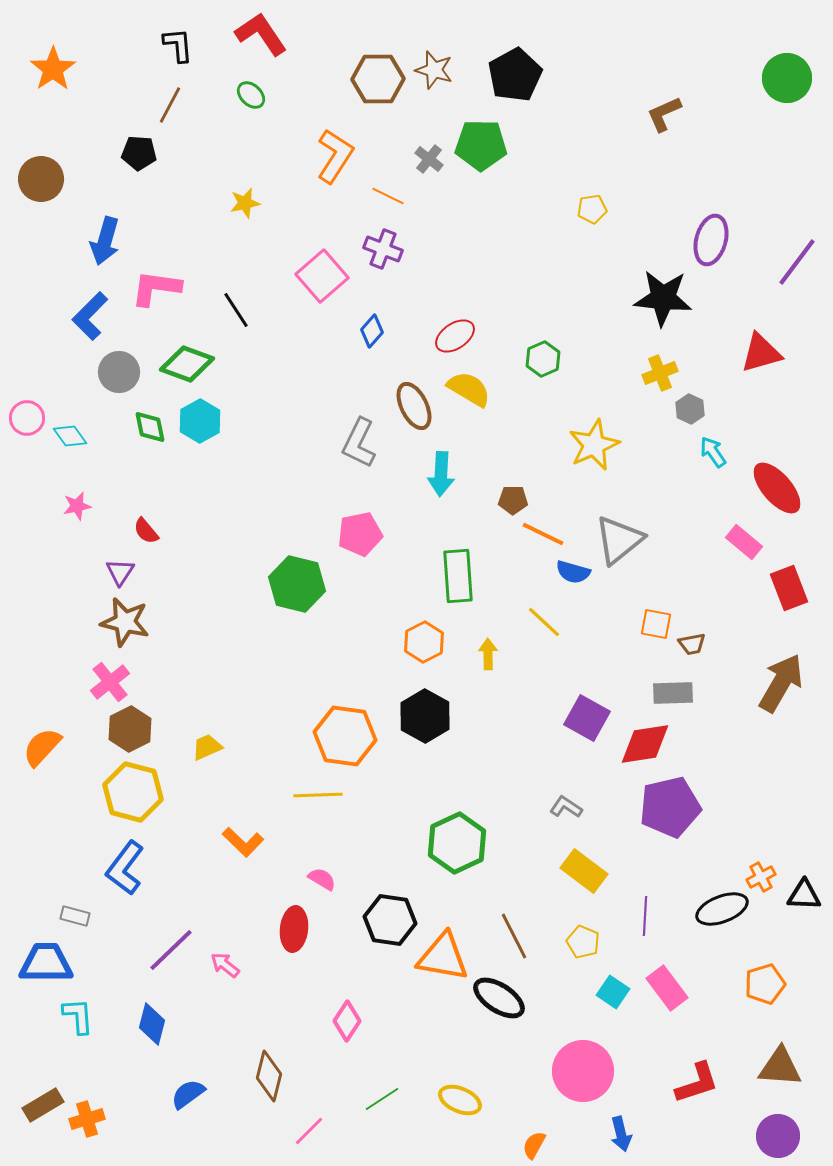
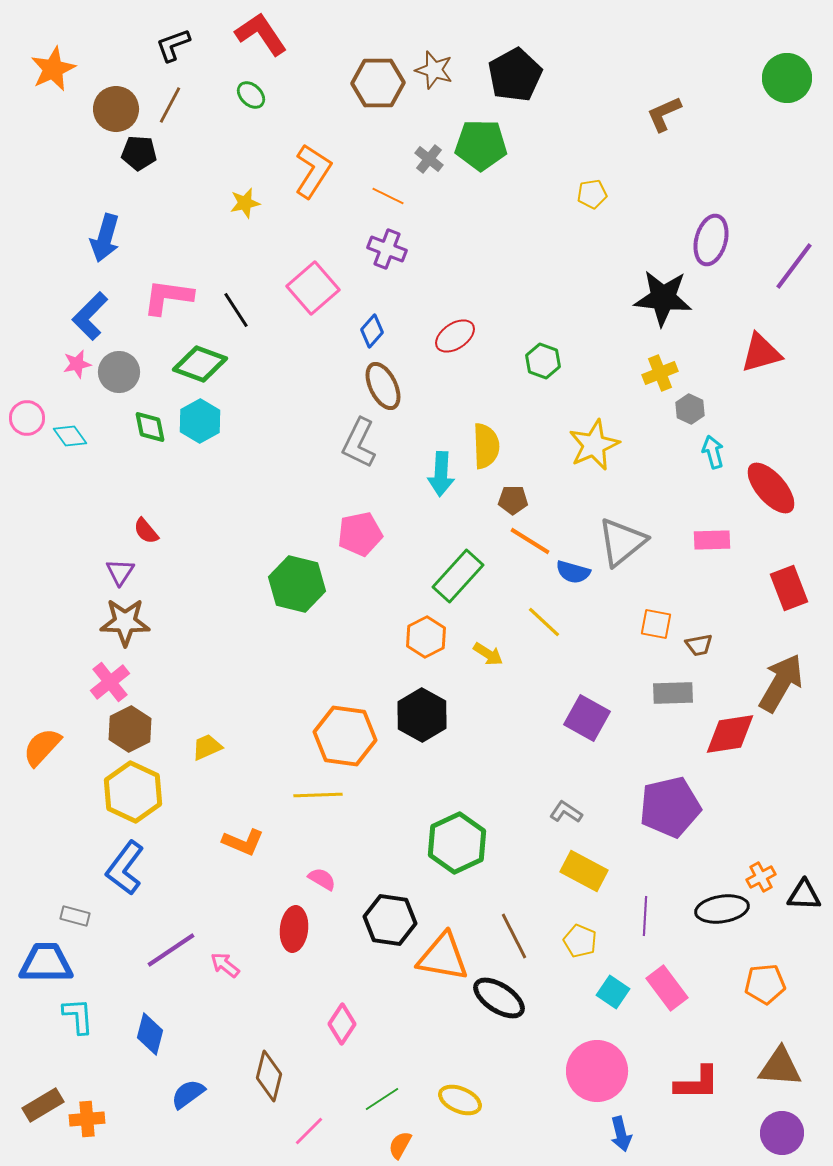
black L-shape at (178, 45): moved 5 px left; rotated 105 degrees counterclockwise
orange star at (53, 69): rotated 9 degrees clockwise
brown hexagon at (378, 79): moved 4 px down
orange L-shape at (335, 156): moved 22 px left, 15 px down
brown circle at (41, 179): moved 75 px right, 70 px up
yellow pentagon at (592, 209): moved 15 px up
blue arrow at (105, 241): moved 3 px up
purple cross at (383, 249): moved 4 px right
purple line at (797, 262): moved 3 px left, 4 px down
pink square at (322, 276): moved 9 px left, 12 px down
pink L-shape at (156, 288): moved 12 px right, 9 px down
green hexagon at (543, 359): moved 2 px down; rotated 16 degrees counterclockwise
green diamond at (187, 364): moved 13 px right
yellow semicircle at (469, 389): moved 17 px right, 57 px down; rotated 57 degrees clockwise
brown ellipse at (414, 406): moved 31 px left, 20 px up
cyan arrow at (713, 452): rotated 20 degrees clockwise
red ellipse at (777, 488): moved 6 px left
pink star at (77, 506): moved 142 px up
orange line at (543, 534): moved 13 px left, 7 px down; rotated 6 degrees clockwise
gray triangle at (619, 540): moved 3 px right, 2 px down
pink rectangle at (744, 542): moved 32 px left, 2 px up; rotated 42 degrees counterclockwise
green rectangle at (458, 576): rotated 46 degrees clockwise
brown star at (125, 622): rotated 12 degrees counterclockwise
orange hexagon at (424, 642): moved 2 px right, 5 px up
brown trapezoid at (692, 644): moved 7 px right, 1 px down
yellow arrow at (488, 654): rotated 124 degrees clockwise
black hexagon at (425, 716): moved 3 px left, 1 px up
red diamond at (645, 744): moved 85 px right, 10 px up
yellow hexagon at (133, 792): rotated 10 degrees clockwise
gray L-shape at (566, 807): moved 5 px down
orange L-shape at (243, 842): rotated 21 degrees counterclockwise
yellow rectangle at (584, 871): rotated 9 degrees counterclockwise
black ellipse at (722, 909): rotated 12 degrees clockwise
yellow pentagon at (583, 942): moved 3 px left, 1 px up
purple line at (171, 950): rotated 10 degrees clockwise
orange pentagon at (765, 984): rotated 12 degrees clockwise
pink diamond at (347, 1021): moved 5 px left, 3 px down
blue diamond at (152, 1024): moved 2 px left, 10 px down
pink circle at (583, 1071): moved 14 px right
red L-shape at (697, 1083): rotated 18 degrees clockwise
orange cross at (87, 1119): rotated 12 degrees clockwise
purple circle at (778, 1136): moved 4 px right, 3 px up
orange semicircle at (534, 1145): moved 134 px left
